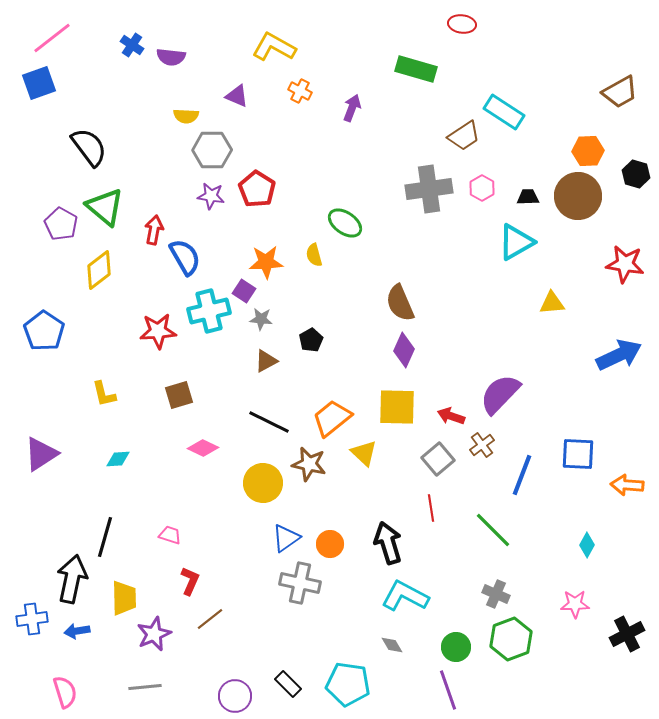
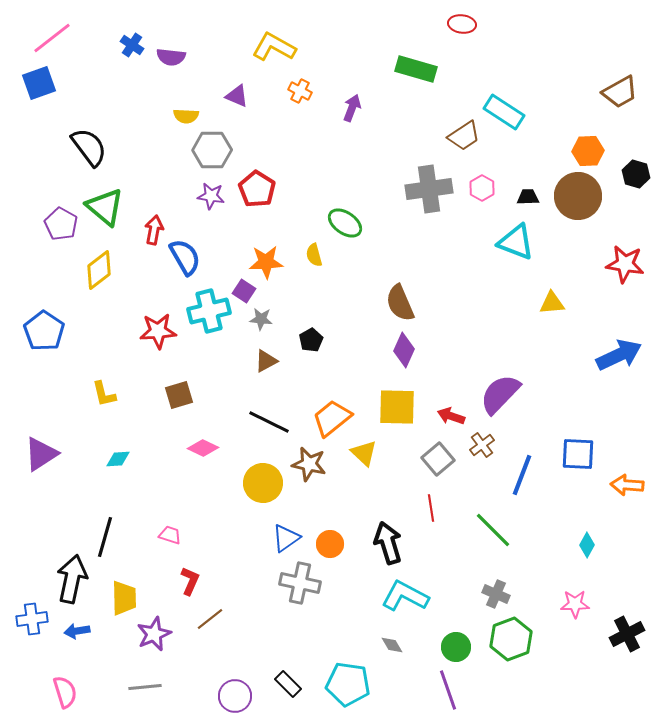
cyan triangle at (516, 242): rotated 51 degrees clockwise
